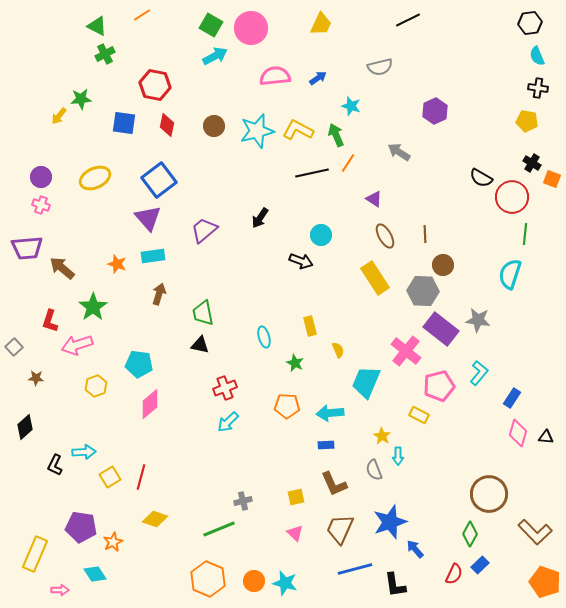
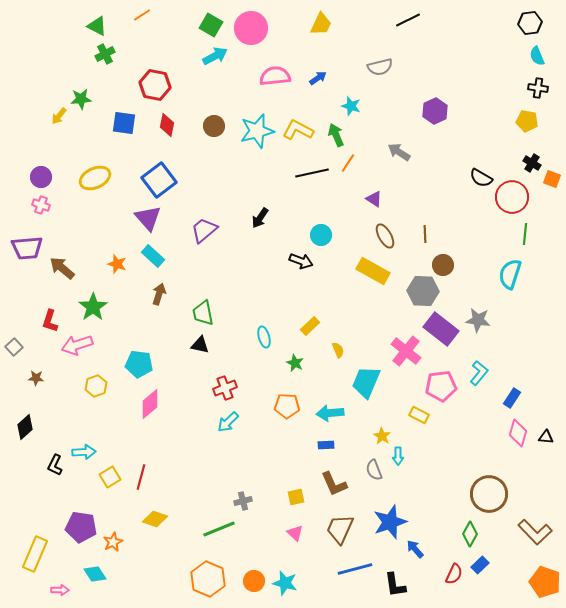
cyan rectangle at (153, 256): rotated 50 degrees clockwise
yellow rectangle at (375, 278): moved 2 px left, 7 px up; rotated 28 degrees counterclockwise
yellow rectangle at (310, 326): rotated 60 degrees clockwise
pink pentagon at (439, 386): moved 2 px right; rotated 8 degrees clockwise
